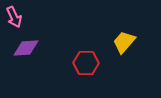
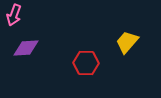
pink arrow: moved 2 px up; rotated 45 degrees clockwise
yellow trapezoid: moved 3 px right
